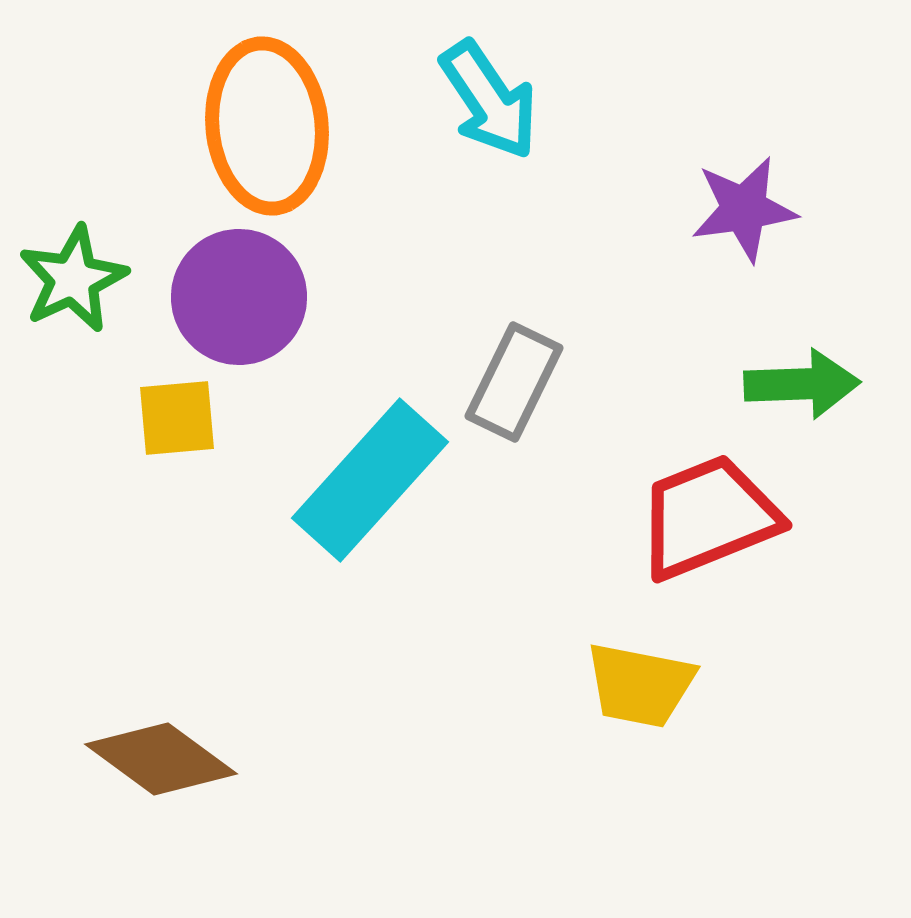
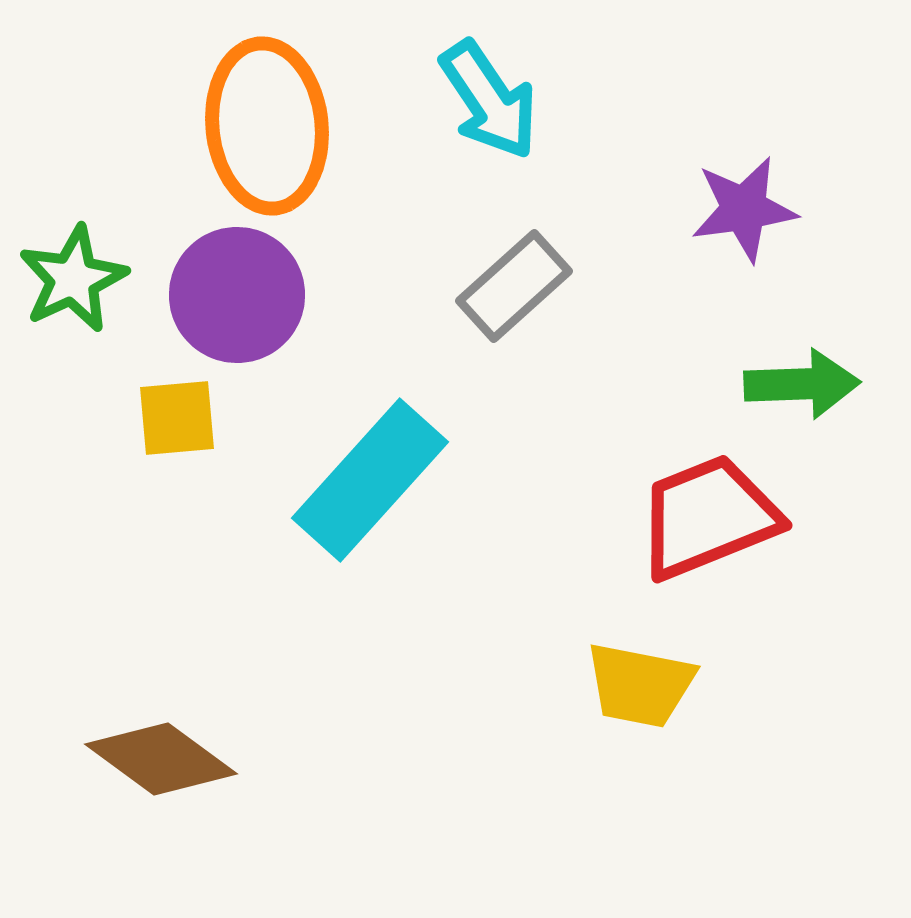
purple circle: moved 2 px left, 2 px up
gray rectangle: moved 96 px up; rotated 22 degrees clockwise
